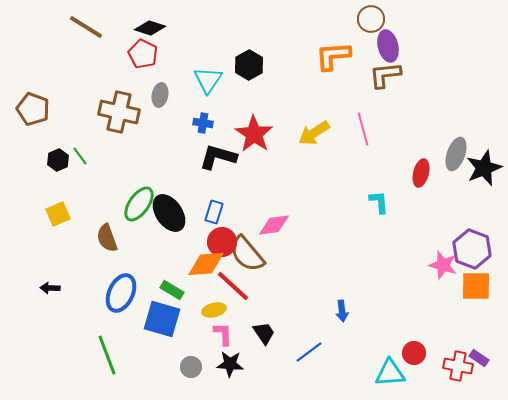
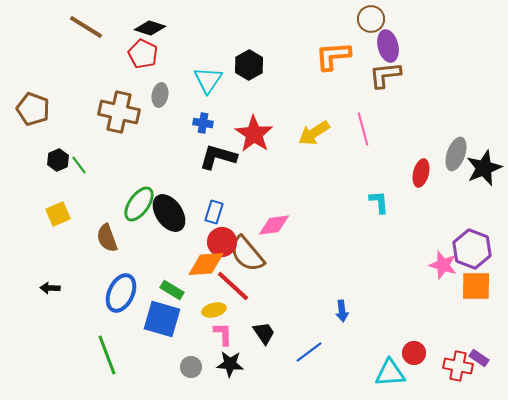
green line at (80, 156): moved 1 px left, 9 px down
